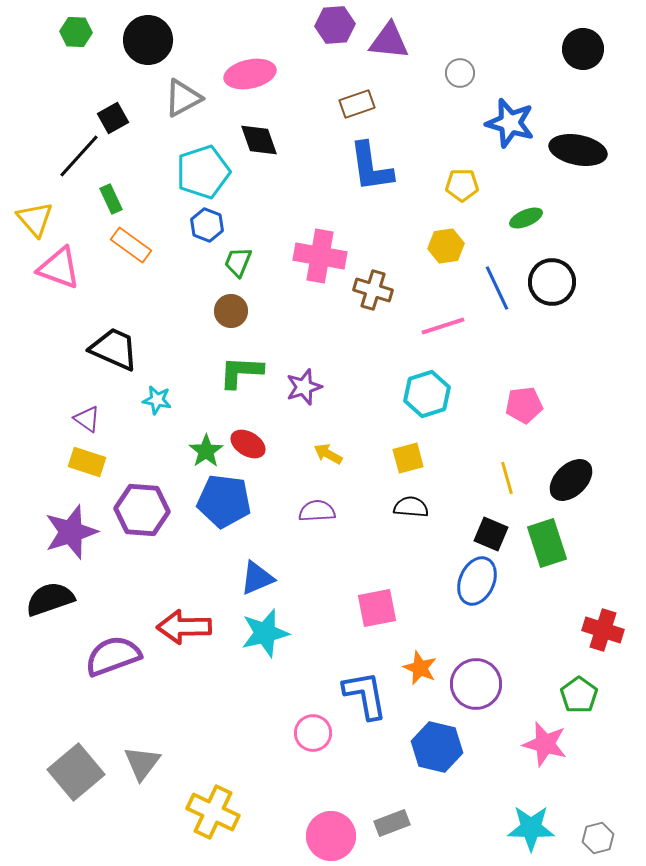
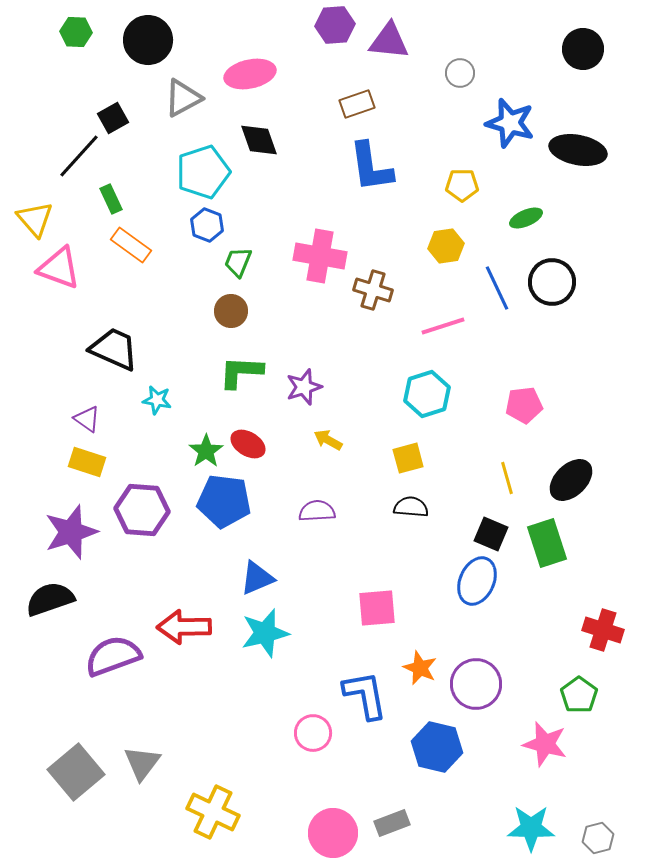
yellow arrow at (328, 454): moved 14 px up
pink square at (377, 608): rotated 6 degrees clockwise
pink circle at (331, 836): moved 2 px right, 3 px up
